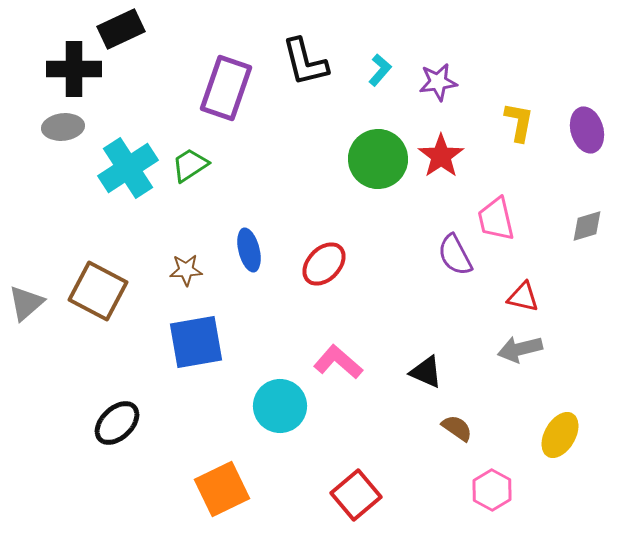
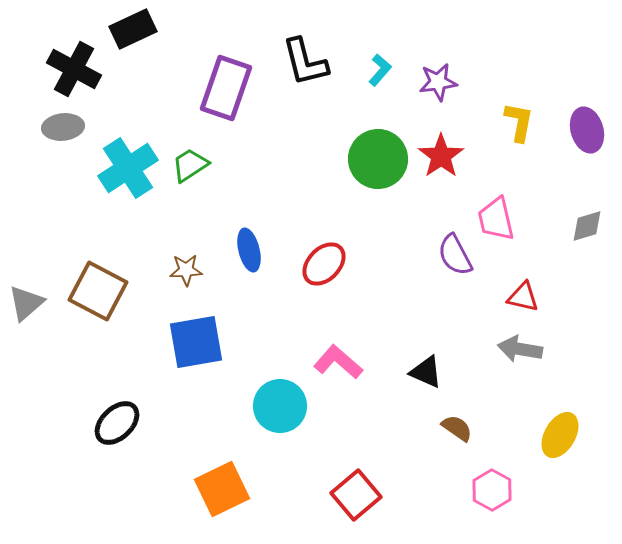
black rectangle: moved 12 px right
black cross: rotated 28 degrees clockwise
gray arrow: rotated 24 degrees clockwise
